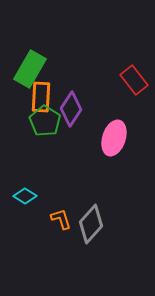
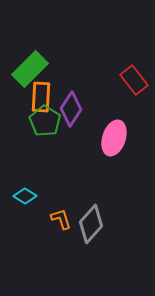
green rectangle: rotated 15 degrees clockwise
